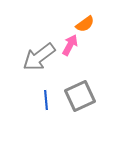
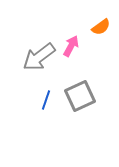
orange semicircle: moved 16 px right, 3 px down
pink arrow: moved 1 px right, 1 px down
blue line: rotated 24 degrees clockwise
